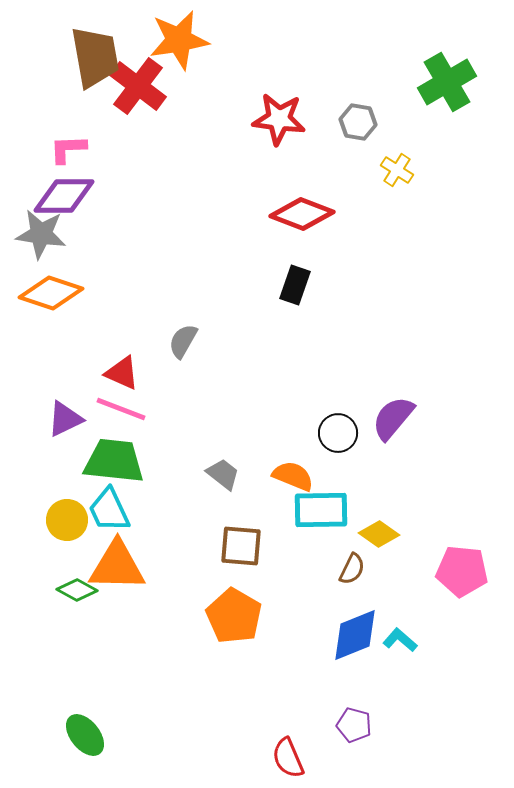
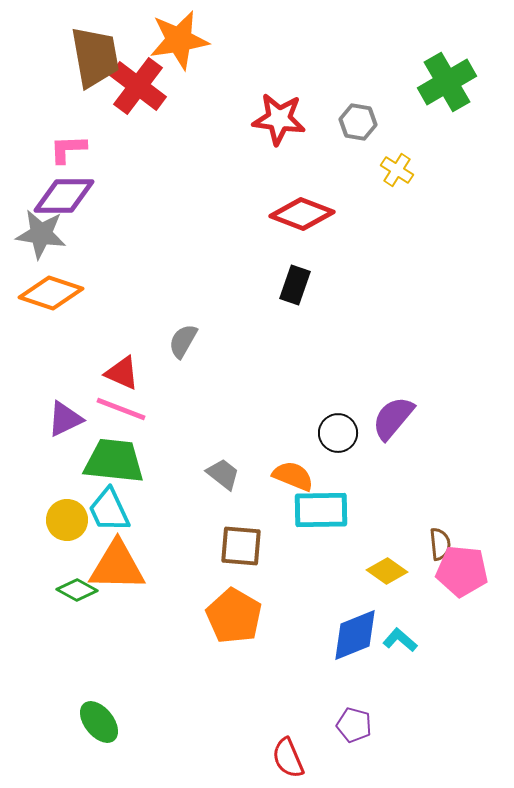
yellow diamond: moved 8 px right, 37 px down
brown semicircle: moved 88 px right, 25 px up; rotated 32 degrees counterclockwise
green ellipse: moved 14 px right, 13 px up
